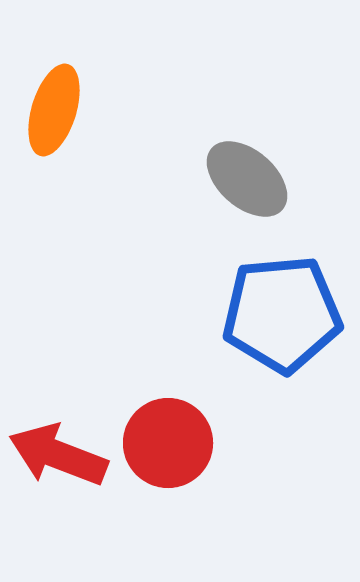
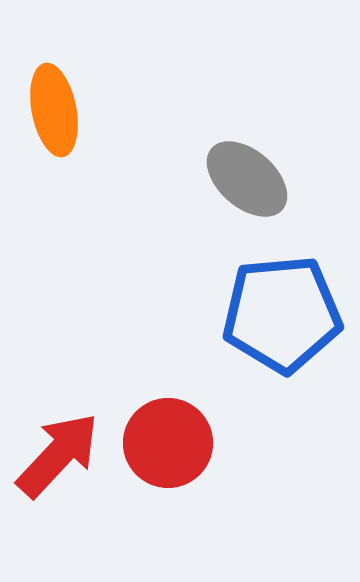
orange ellipse: rotated 28 degrees counterclockwise
red arrow: rotated 112 degrees clockwise
